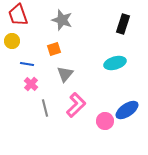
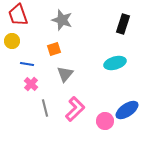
pink L-shape: moved 1 px left, 4 px down
